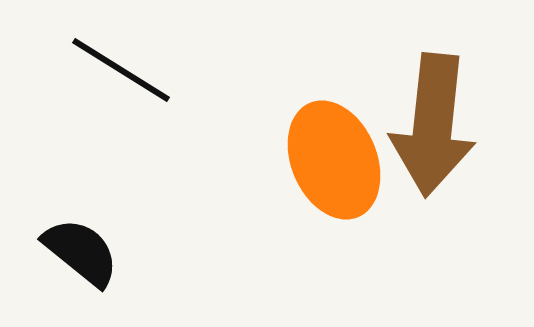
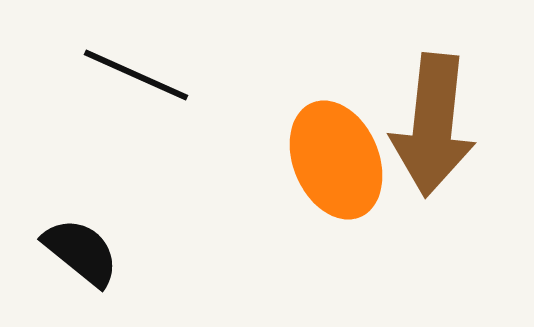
black line: moved 15 px right, 5 px down; rotated 8 degrees counterclockwise
orange ellipse: moved 2 px right
